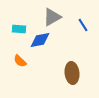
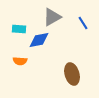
blue line: moved 2 px up
blue diamond: moved 1 px left
orange semicircle: rotated 40 degrees counterclockwise
brown ellipse: moved 1 px down; rotated 10 degrees counterclockwise
